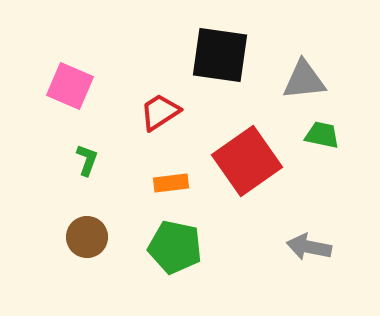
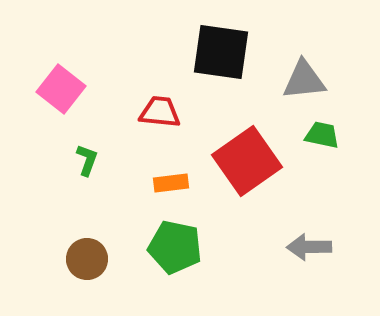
black square: moved 1 px right, 3 px up
pink square: moved 9 px left, 3 px down; rotated 15 degrees clockwise
red trapezoid: rotated 39 degrees clockwise
brown circle: moved 22 px down
gray arrow: rotated 12 degrees counterclockwise
